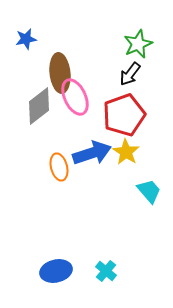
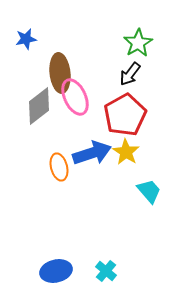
green star: moved 1 px up; rotated 8 degrees counterclockwise
red pentagon: moved 1 px right; rotated 9 degrees counterclockwise
